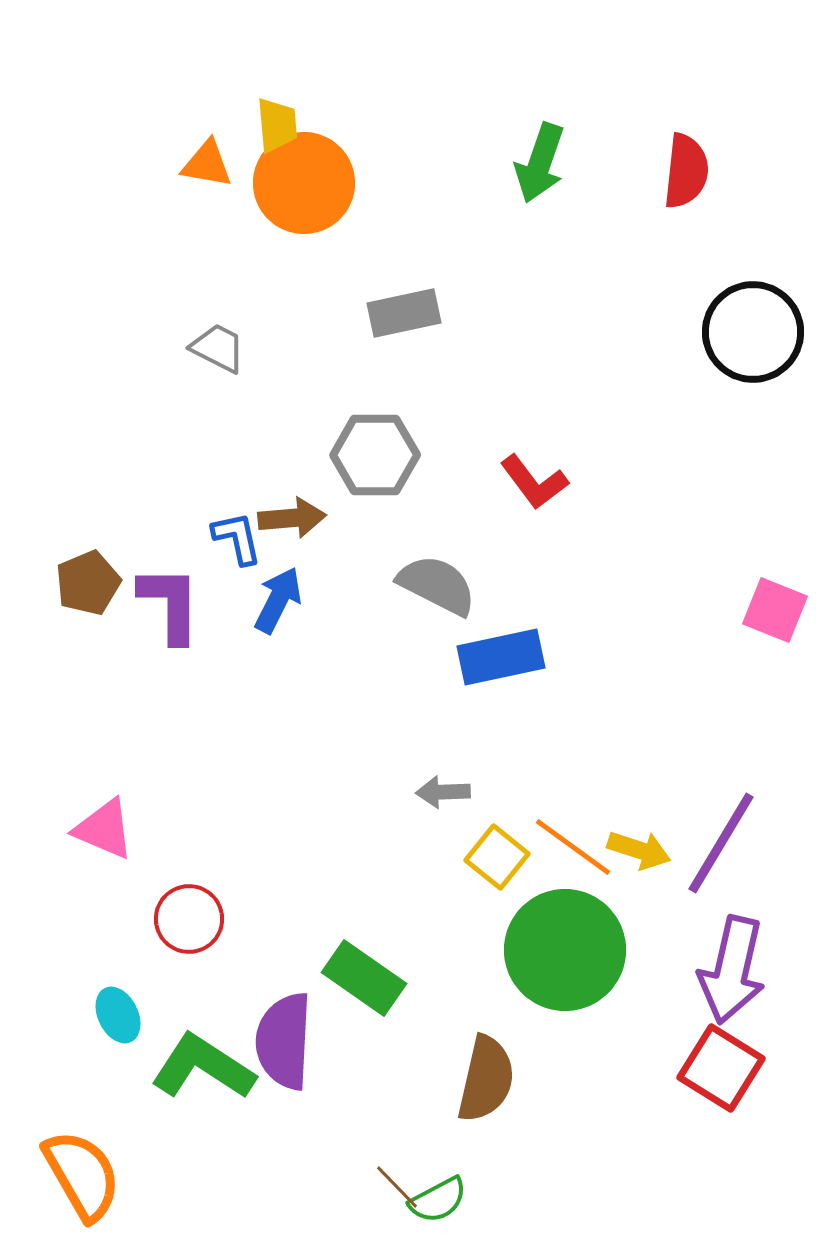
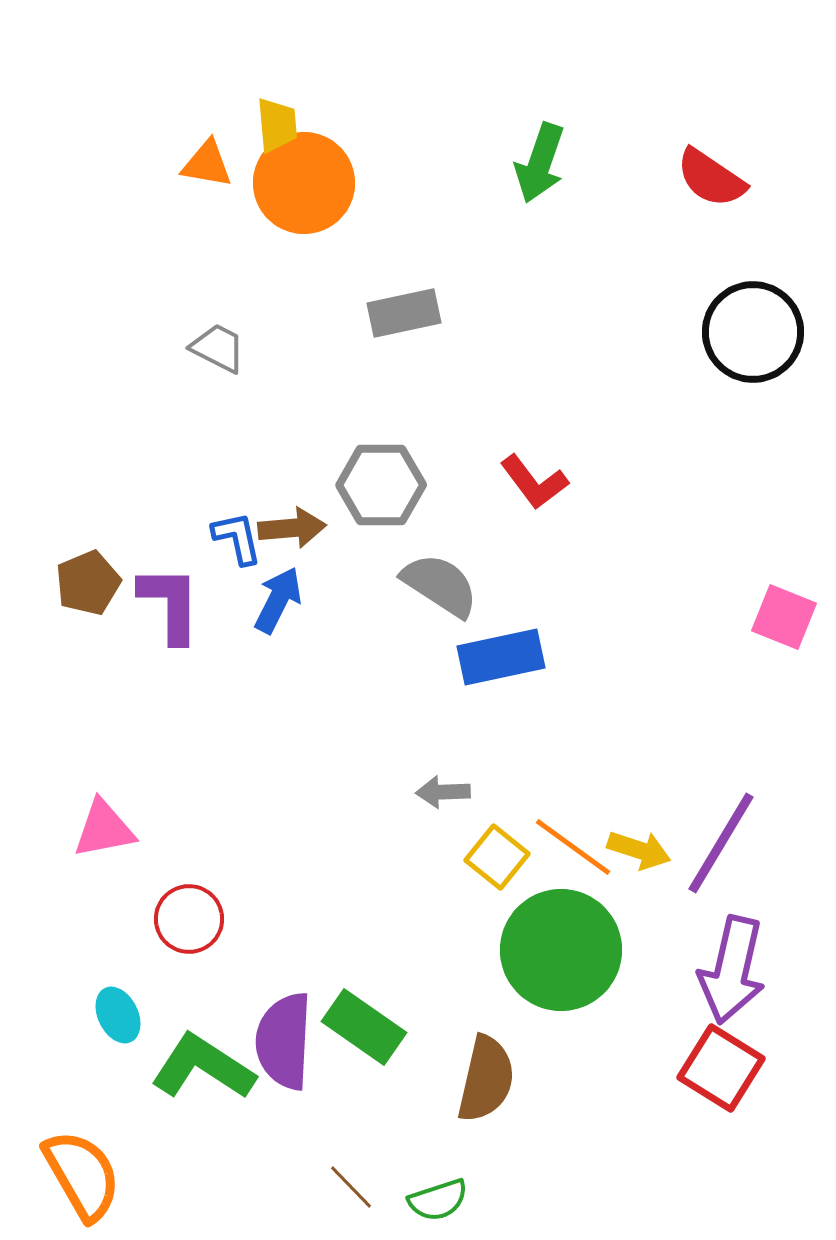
red semicircle: moved 25 px right, 7 px down; rotated 118 degrees clockwise
gray hexagon: moved 6 px right, 30 px down
brown arrow: moved 10 px down
gray semicircle: moved 3 px right; rotated 6 degrees clockwise
pink square: moved 9 px right, 7 px down
pink triangle: rotated 34 degrees counterclockwise
green circle: moved 4 px left
green rectangle: moved 49 px down
brown line: moved 46 px left
green semicircle: rotated 10 degrees clockwise
